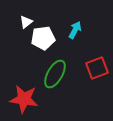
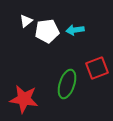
white triangle: moved 1 px up
cyan arrow: rotated 126 degrees counterclockwise
white pentagon: moved 4 px right, 7 px up
green ellipse: moved 12 px right, 10 px down; rotated 12 degrees counterclockwise
